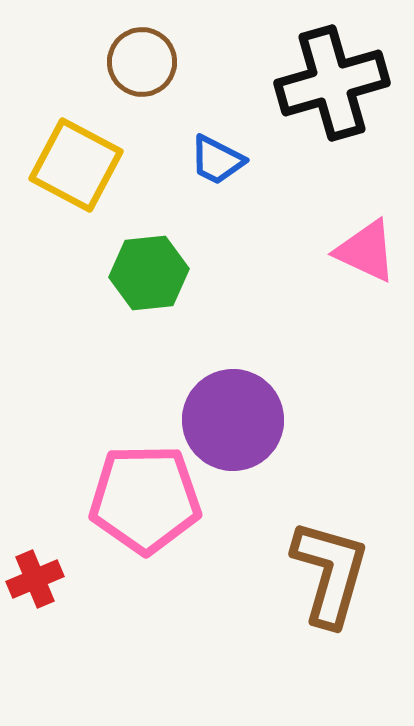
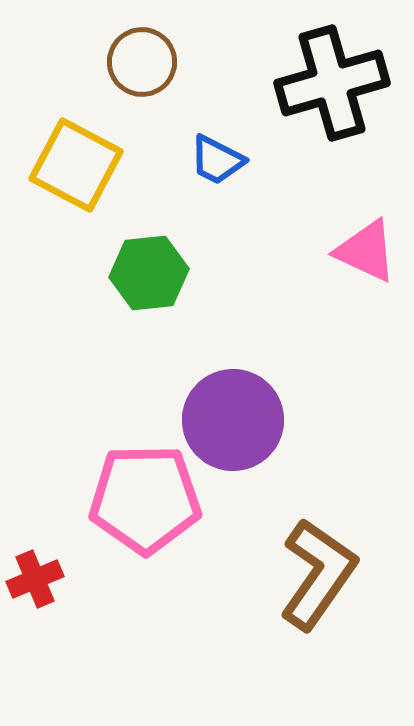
brown L-shape: moved 12 px left, 1 px down; rotated 19 degrees clockwise
